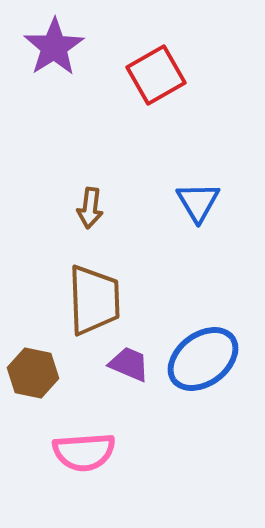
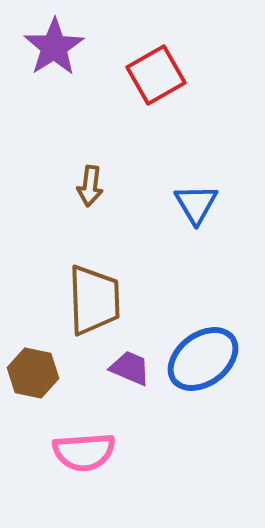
blue triangle: moved 2 px left, 2 px down
brown arrow: moved 22 px up
purple trapezoid: moved 1 px right, 4 px down
